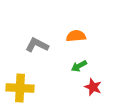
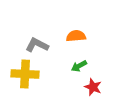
yellow cross: moved 5 px right, 14 px up
